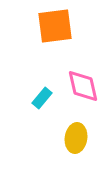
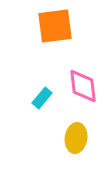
pink diamond: rotated 6 degrees clockwise
